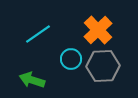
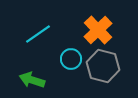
gray hexagon: rotated 16 degrees clockwise
